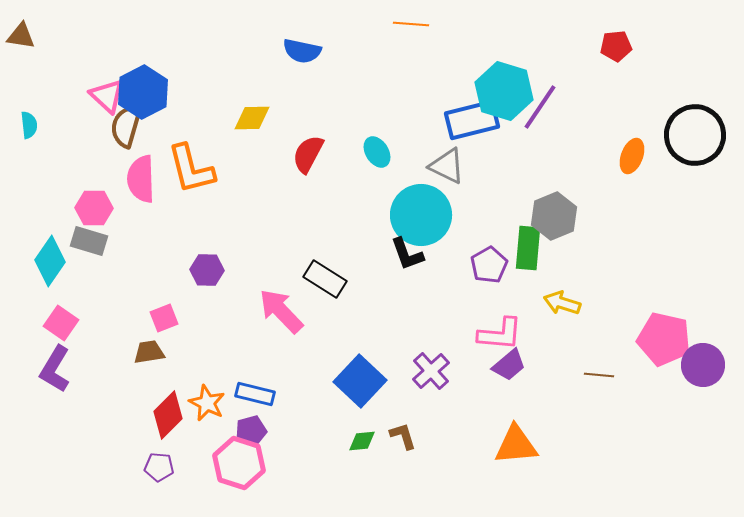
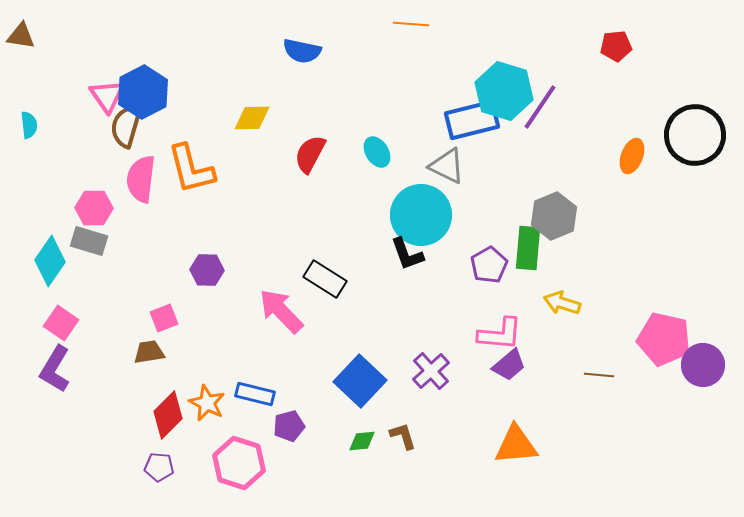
pink triangle at (107, 96): rotated 12 degrees clockwise
red semicircle at (308, 154): moved 2 px right
pink semicircle at (141, 179): rotated 9 degrees clockwise
purple pentagon at (251, 431): moved 38 px right, 5 px up
